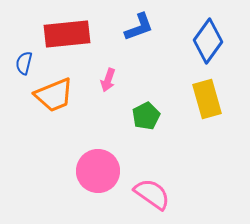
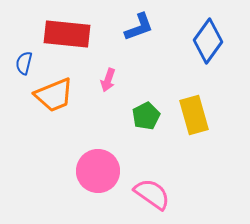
red rectangle: rotated 12 degrees clockwise
yellow rectangle: moved 13 px left, 16 px down
